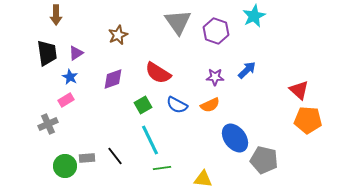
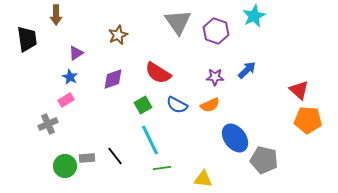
black trapezoid: moved 20 px left, 14 px up
